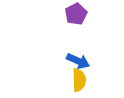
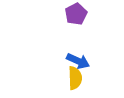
yellow semicircle: moved 4 px left, 2 px up
